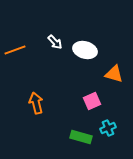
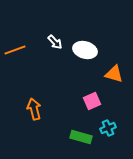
orange arrow: moved 2 px left, 6 px down
